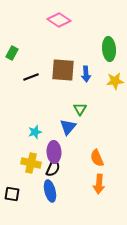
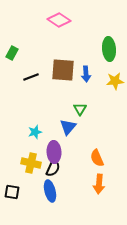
black square: moved 2 px up
